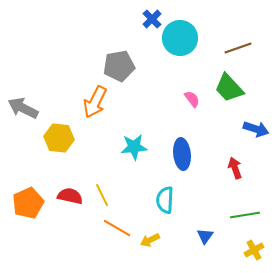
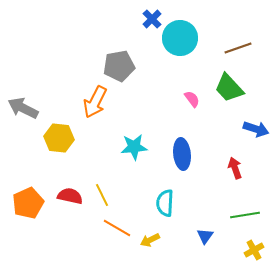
cyan semicircle: moved 3 px down
